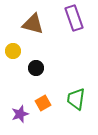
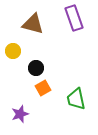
green trapezoid: rotated 20 degrees counterclockwise
orange square: moved 15 px up
